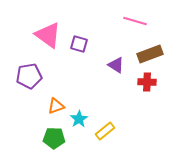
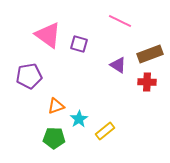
pink line: moved 15 px left; rotated 10 degrees clockwise
purple triangle: moved 2 px right
